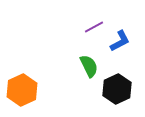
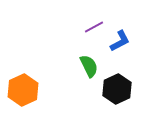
orange hexagon: moved 1 px right
